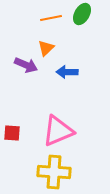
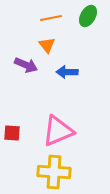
green ellipse: moved 6 px right, 2 px down
orange triangle: moved 1 px right, 3 px up; rotated 24 degrees counterclockwise
